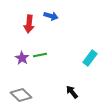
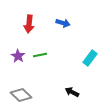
blue arrow: moved 12 px right, 7 px down
purple star: moved 4 px left, 2 px up
black arrow: rotated 24 degrees counterclockwise
